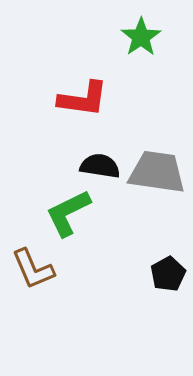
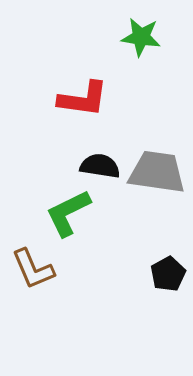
green star: rotated 30 degrees counterclockwise
